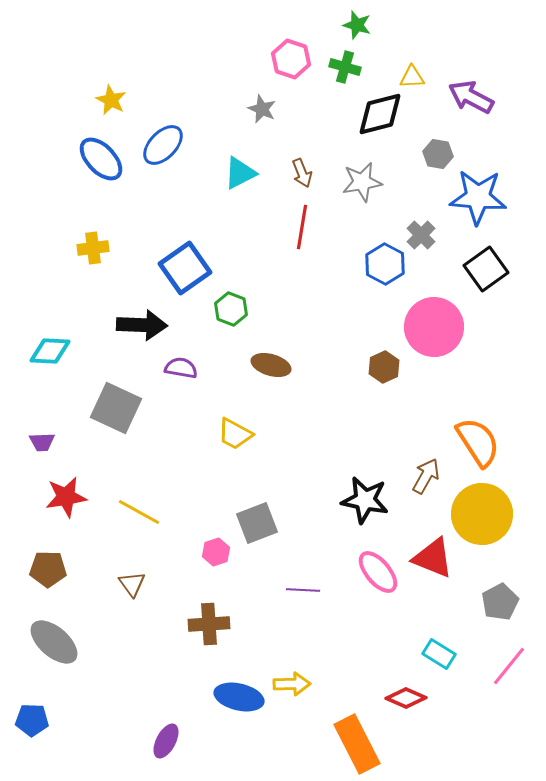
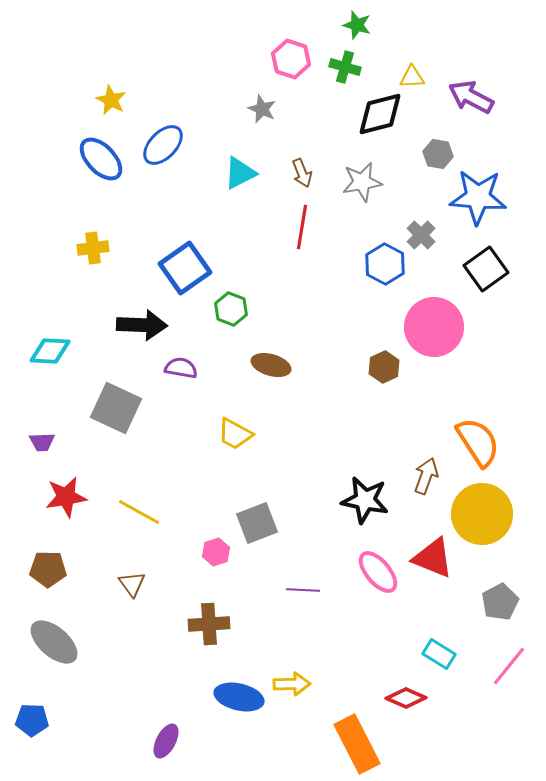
brown arrow at (426, 476): rotated 9 degrees counterclockwise
